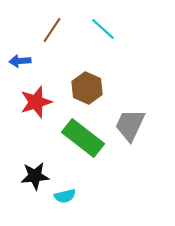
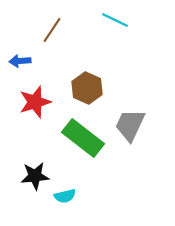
cyan line: moved 12 px right, 9 px up; rotated 16 degrees counterclockwise
red star: moved 1 px left
